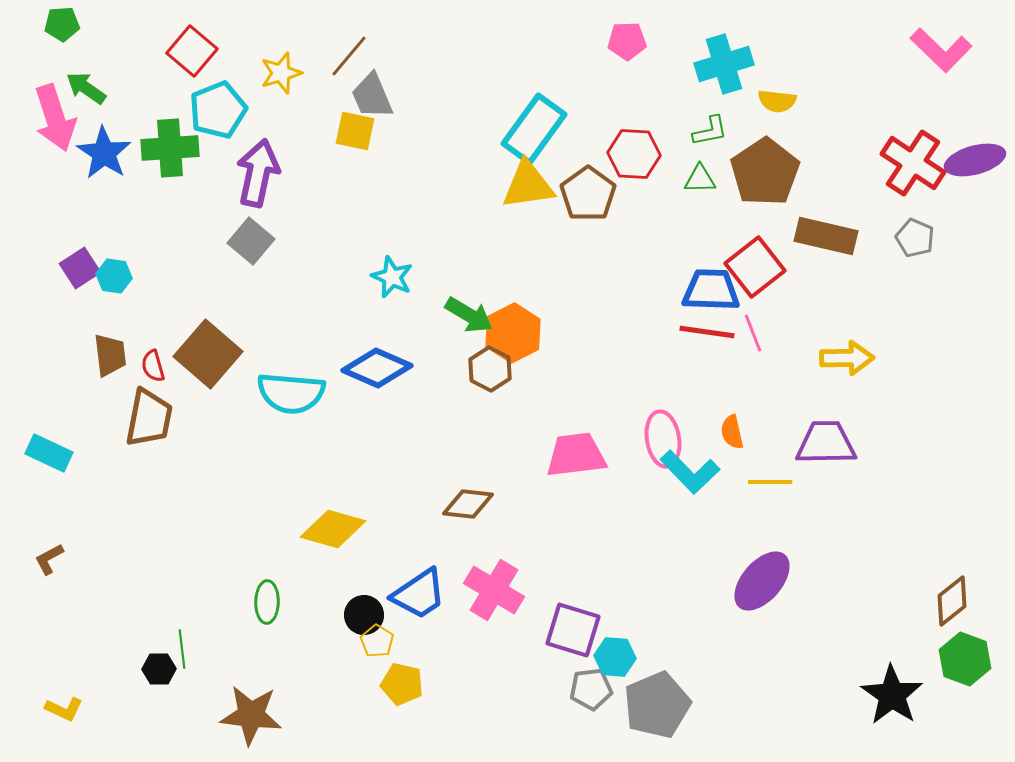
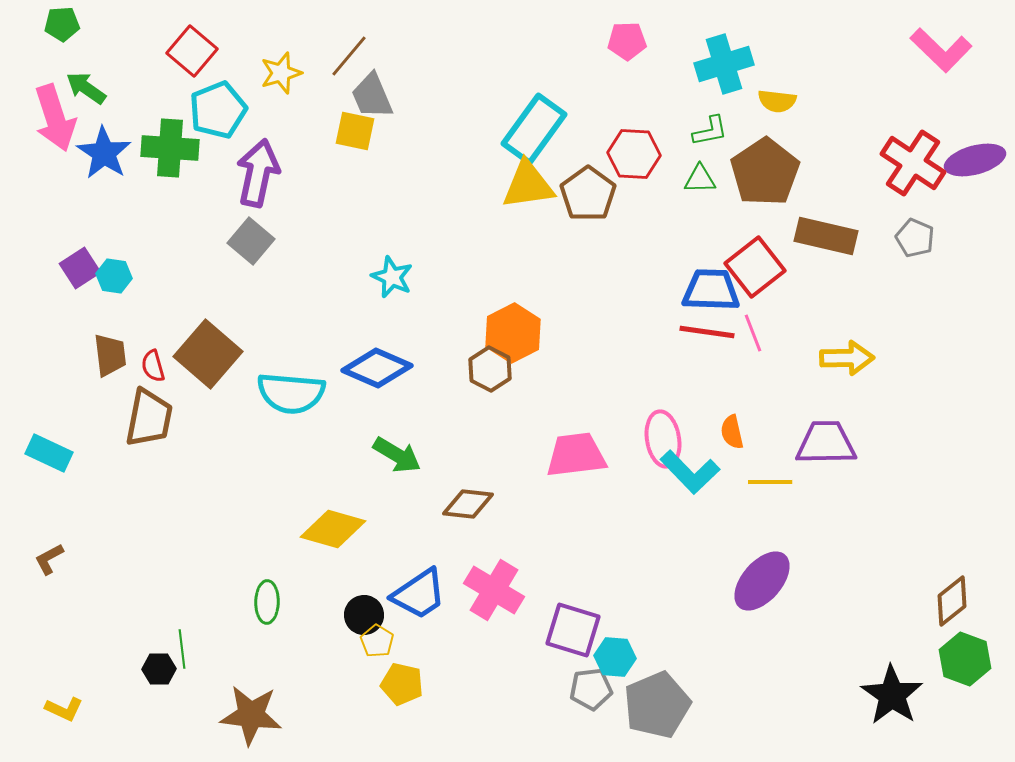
green cross at (170, 148): rotated 8 degrees clockwise
green arrow at (469, 315): moved 72 px left, 140 px down
